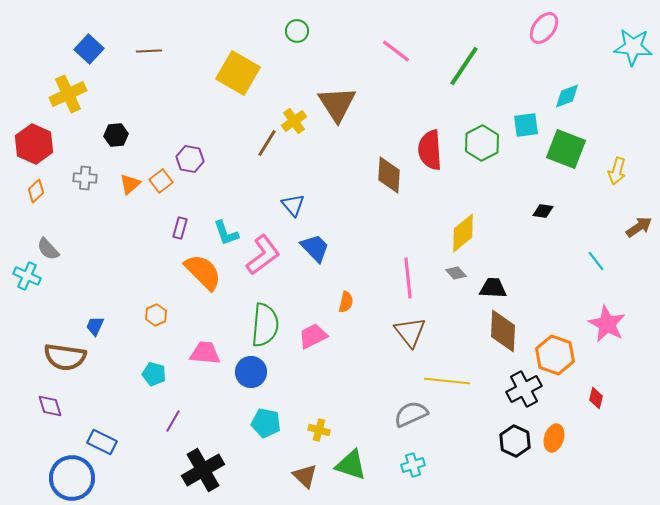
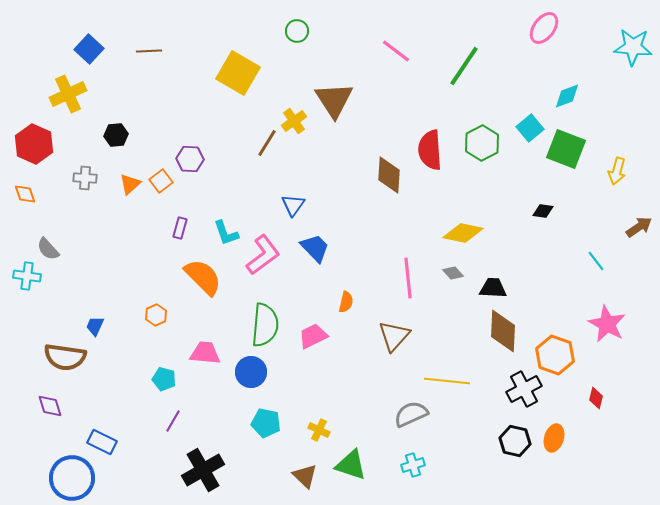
brown triangle at (337, 104): moved 3 px left, 4 px up
cyan square at (526, 125): moved 4 px right, 3 px down; rotated 32 degrees counterclockwise
purple hexagon at (190, 159): rotated 8 degrees counterclockwise
orange diamond at (36, 191): moved 11 px left, 3 px down; rotated 65 degrees counterclockwise
blue triangle at (293, 205): rotated 15 degrees clockwise
yellow diamond at (463, 233): rotated 51 degrees clockwise
orange semicircle at (203, 272): moved 5 px down
gray diamond at (456, 273): moved 3 px left
cyan cross at (27, 276): rotated 16 degrees counterclockwise
brown triangle at (410, 332): moved 16 px left, 4 px down; rotated 20 degrees clockwise
cyan pentagon at (154, 374): moved 10 px right, 5 px down
yellow cross at (319, 430): rotated 10 degrees clockwise
black hexagon at (515, 441): rotated 12 degrees counterclockwise
